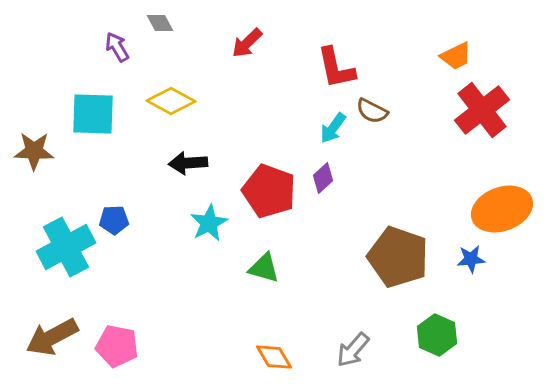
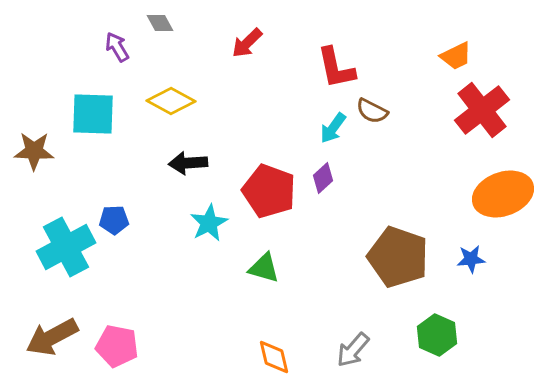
orange ellipse: moved 1 px right, 15 px up
orange diamond: rotated 18 degrees clockwise
